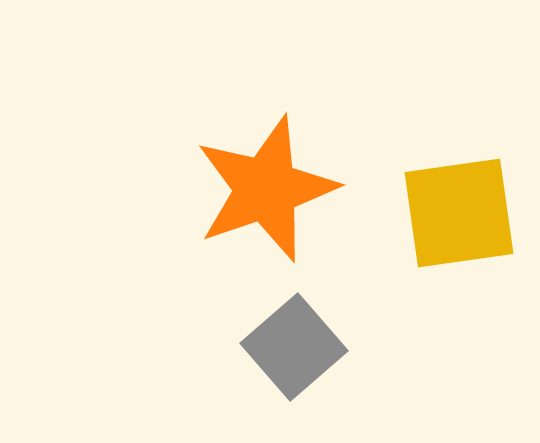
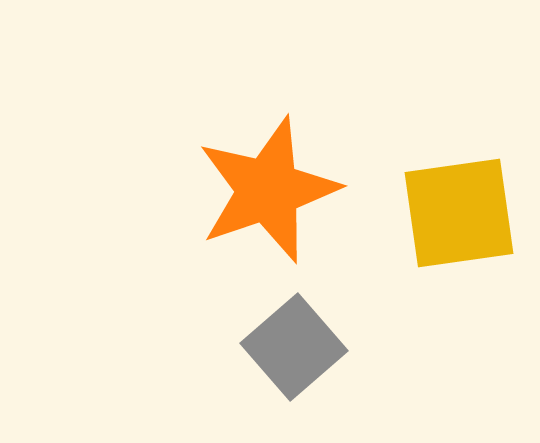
orange star: moved 2 px right, 1 px down
